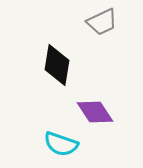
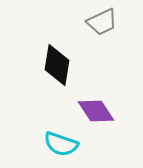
purple diamond: moved 1 px right, 1 px up
